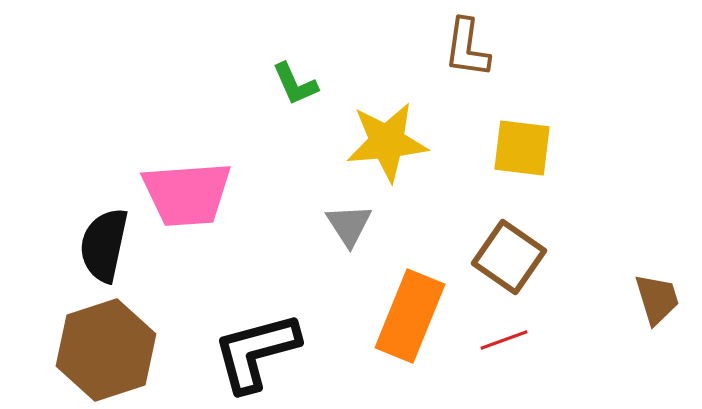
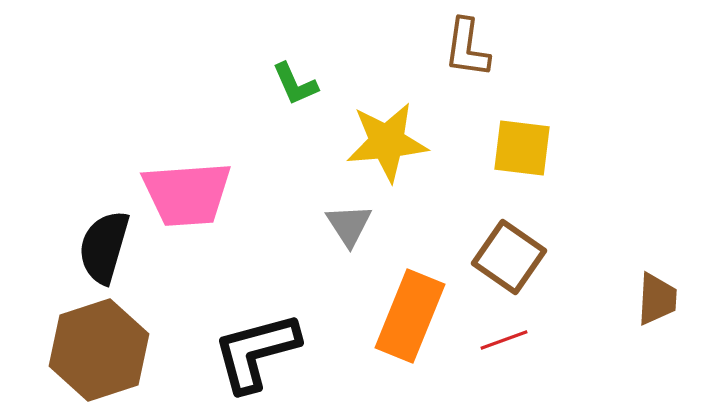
black semicircle: moved 2 px down; rotated 4 degrees clockwise
brown trapezoid: rotated 20 degrees clockwise
brown hexagon: moved 7 px left
